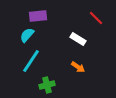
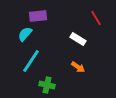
red line: rotated 14 degrees clockwise
cyan semicircle: moved 2 px left, 1 px up
green cross: rotated 28 degrees clockwise
